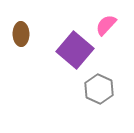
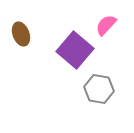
brown ellipse: rotated 20 degrees counterclockwise
gray hexagon: rotated 16 degrees counterclockwise
